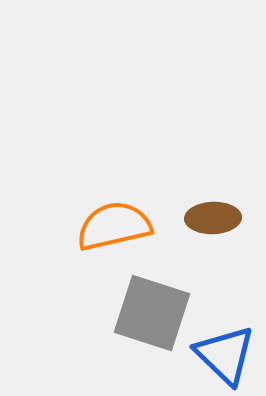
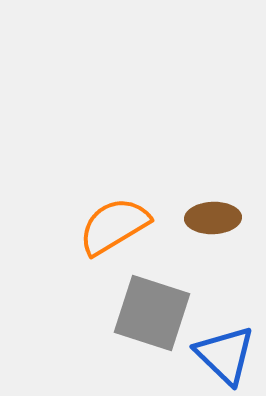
orange semicircle: rotated 18 degrees counterclockwise
